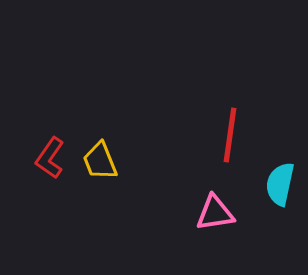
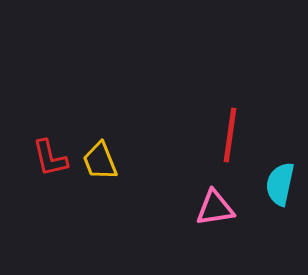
red L-shape: rotated 48 degrees counterclockwise
pink triangle: moved 5 px up
